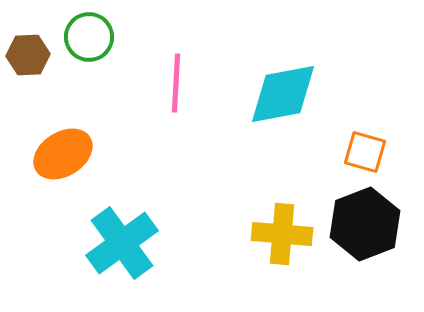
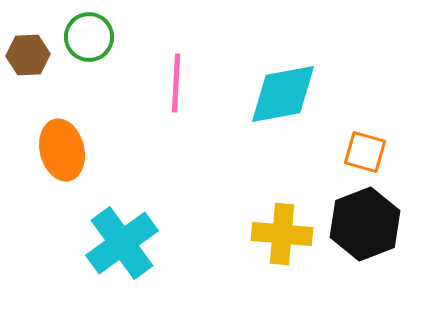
orange ellipse: moved 1 px left, 4 px up; rotated 72 degrees counterclockwise
